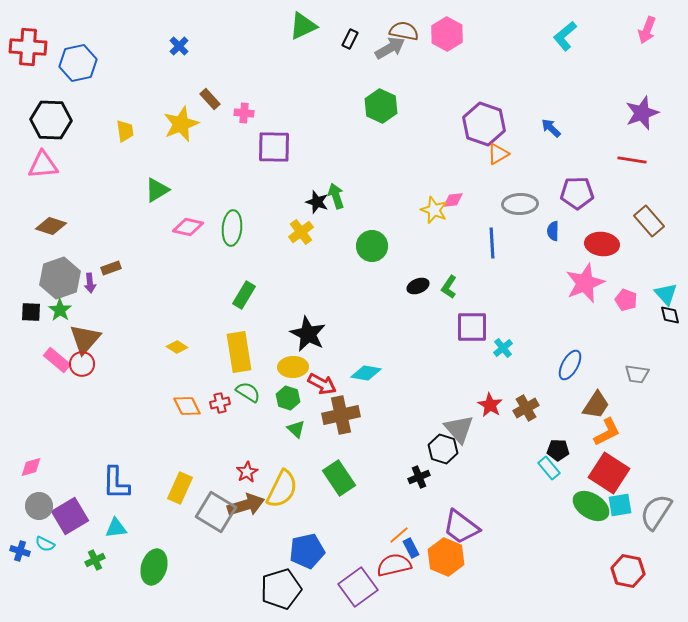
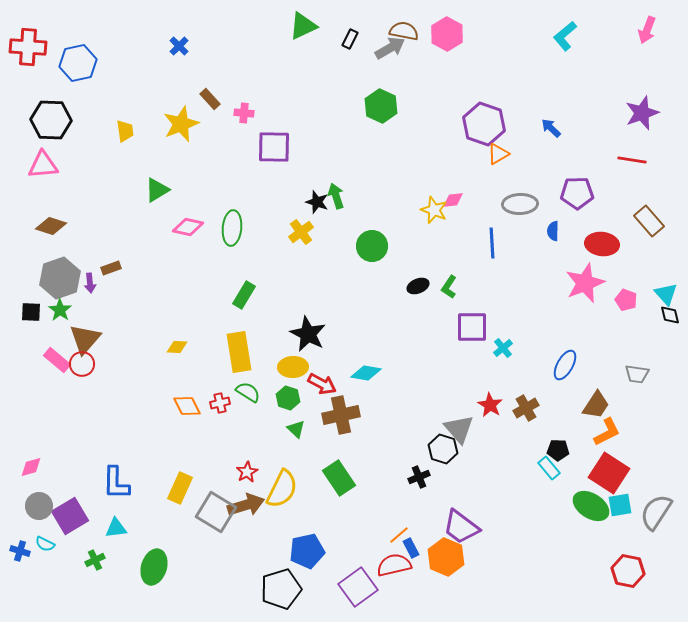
yellow diamond at (177, 347): rotated 30 degrees counterclockwise
blue ellipse at (570, 365): moved 5 px left
